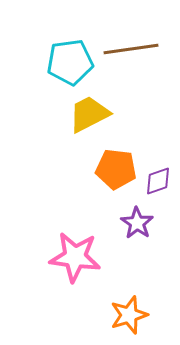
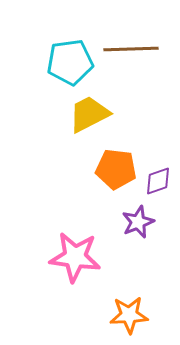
brown line: rotated 6 degrees clockwise
purple star: moved 1 px right, 1 px up; rotated 16 degrees clockwise
orange star: rotated 15 degrees clockwise
